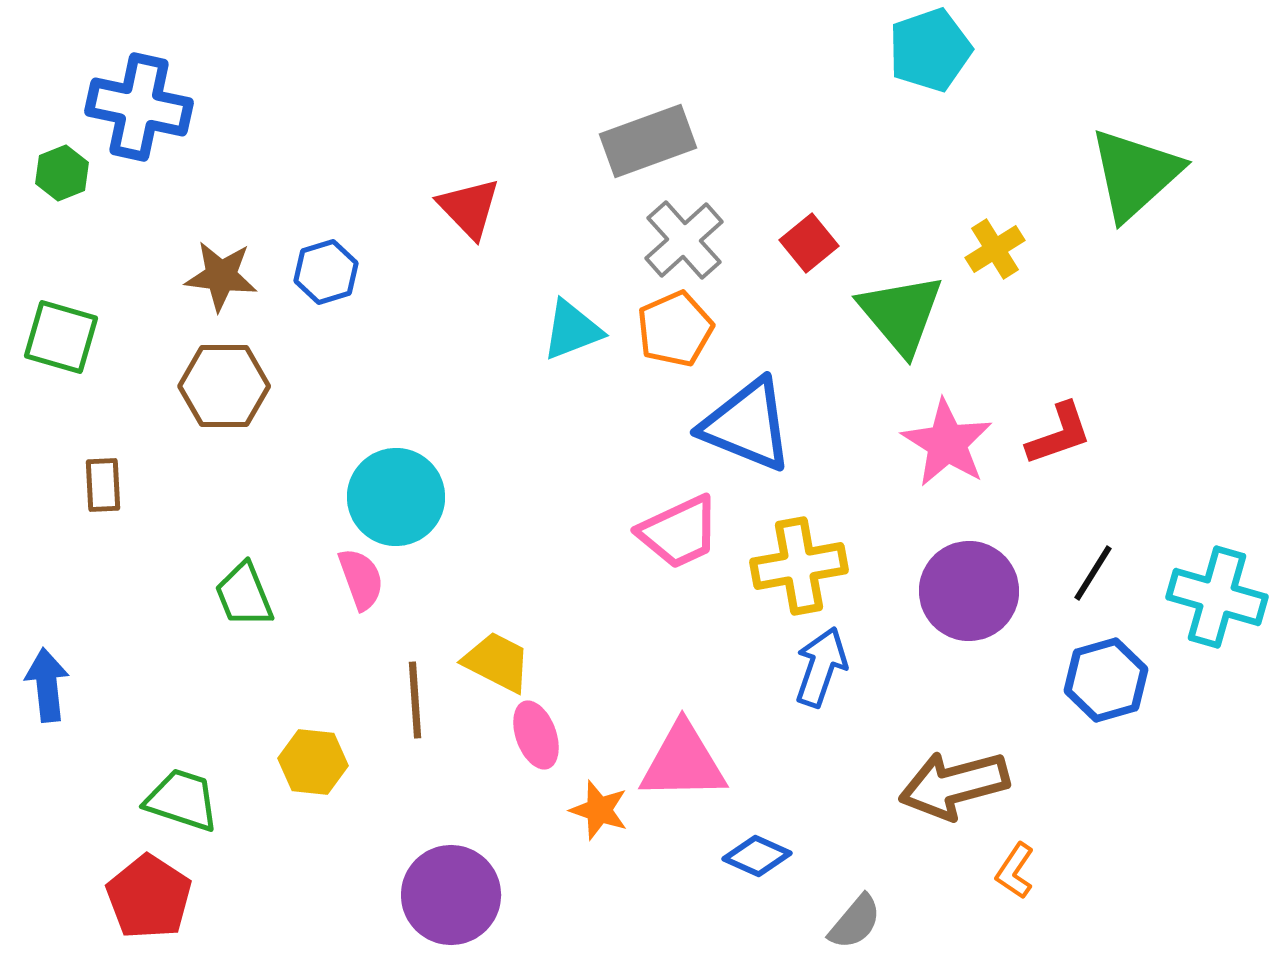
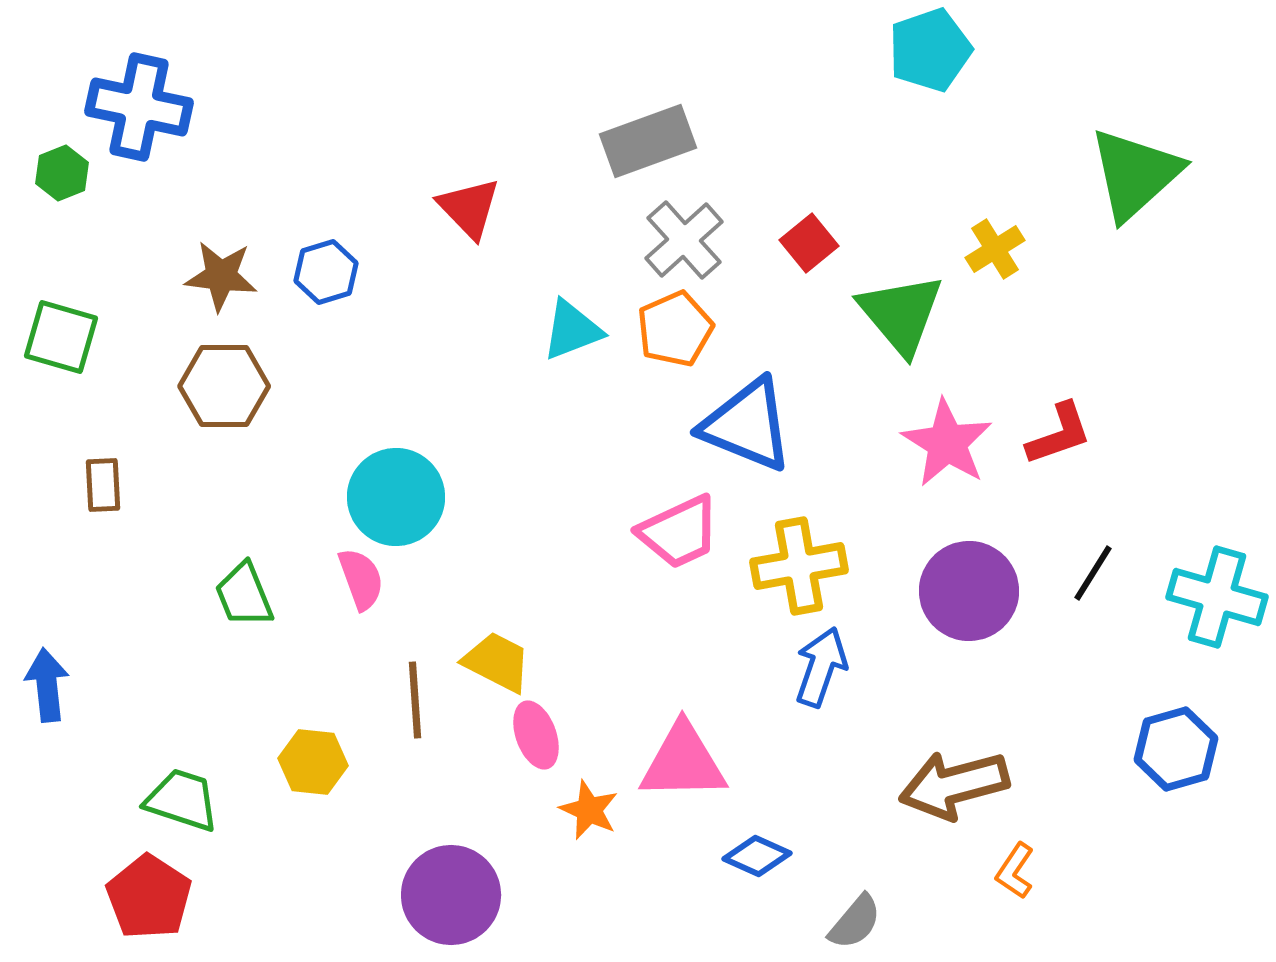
blue hexagon at (1106, 680): moved 70 px right, 69 px down
orange star at (599, 810): moved 10 px left; rotated 6 degrees clockwise
